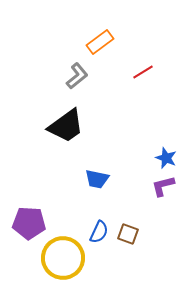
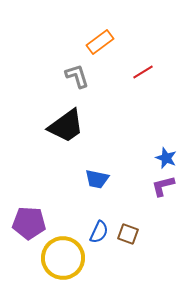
gray L-shape: rotated 68 degrees counterclockwise
